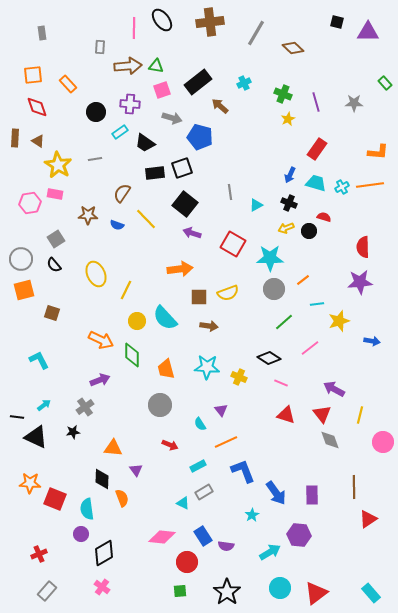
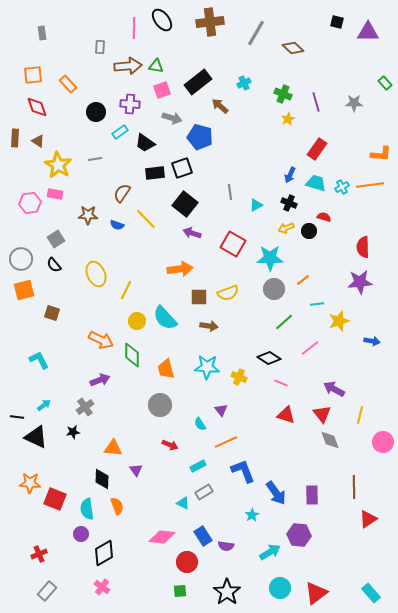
orange L-shape at (378, 152): moved 3 px right, 2 px down
orange semicircle at (122, 498): moved 5 px left, 8 px down
